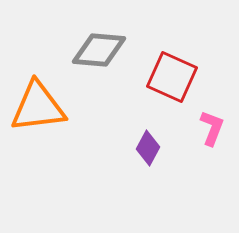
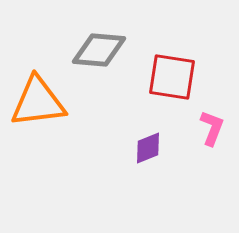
red square: rotated 15 degrees counterclockwise
orange triangle: moved 5 px up
purple diamond: rotated 40 degrees clockwise
